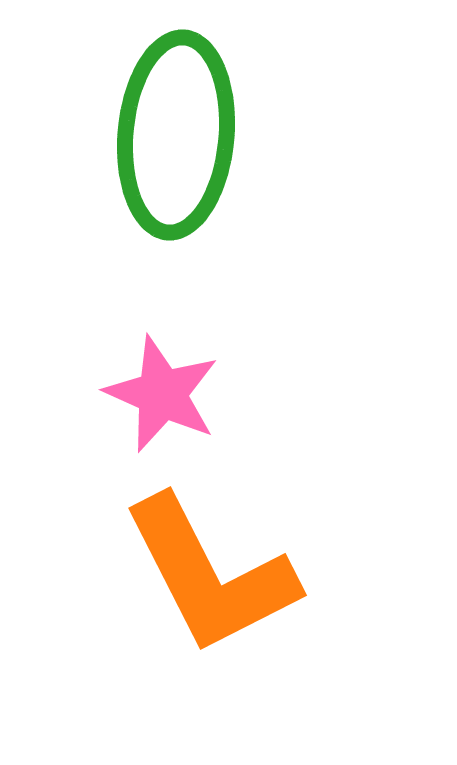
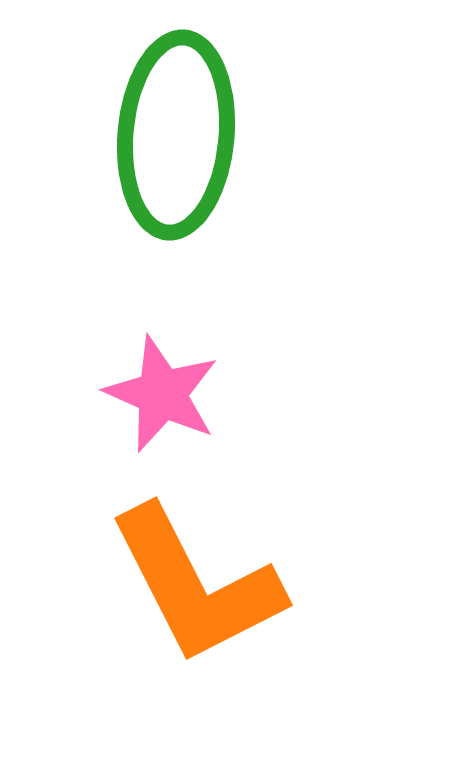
orange L-shape: moved 14 px left, 10 px down
